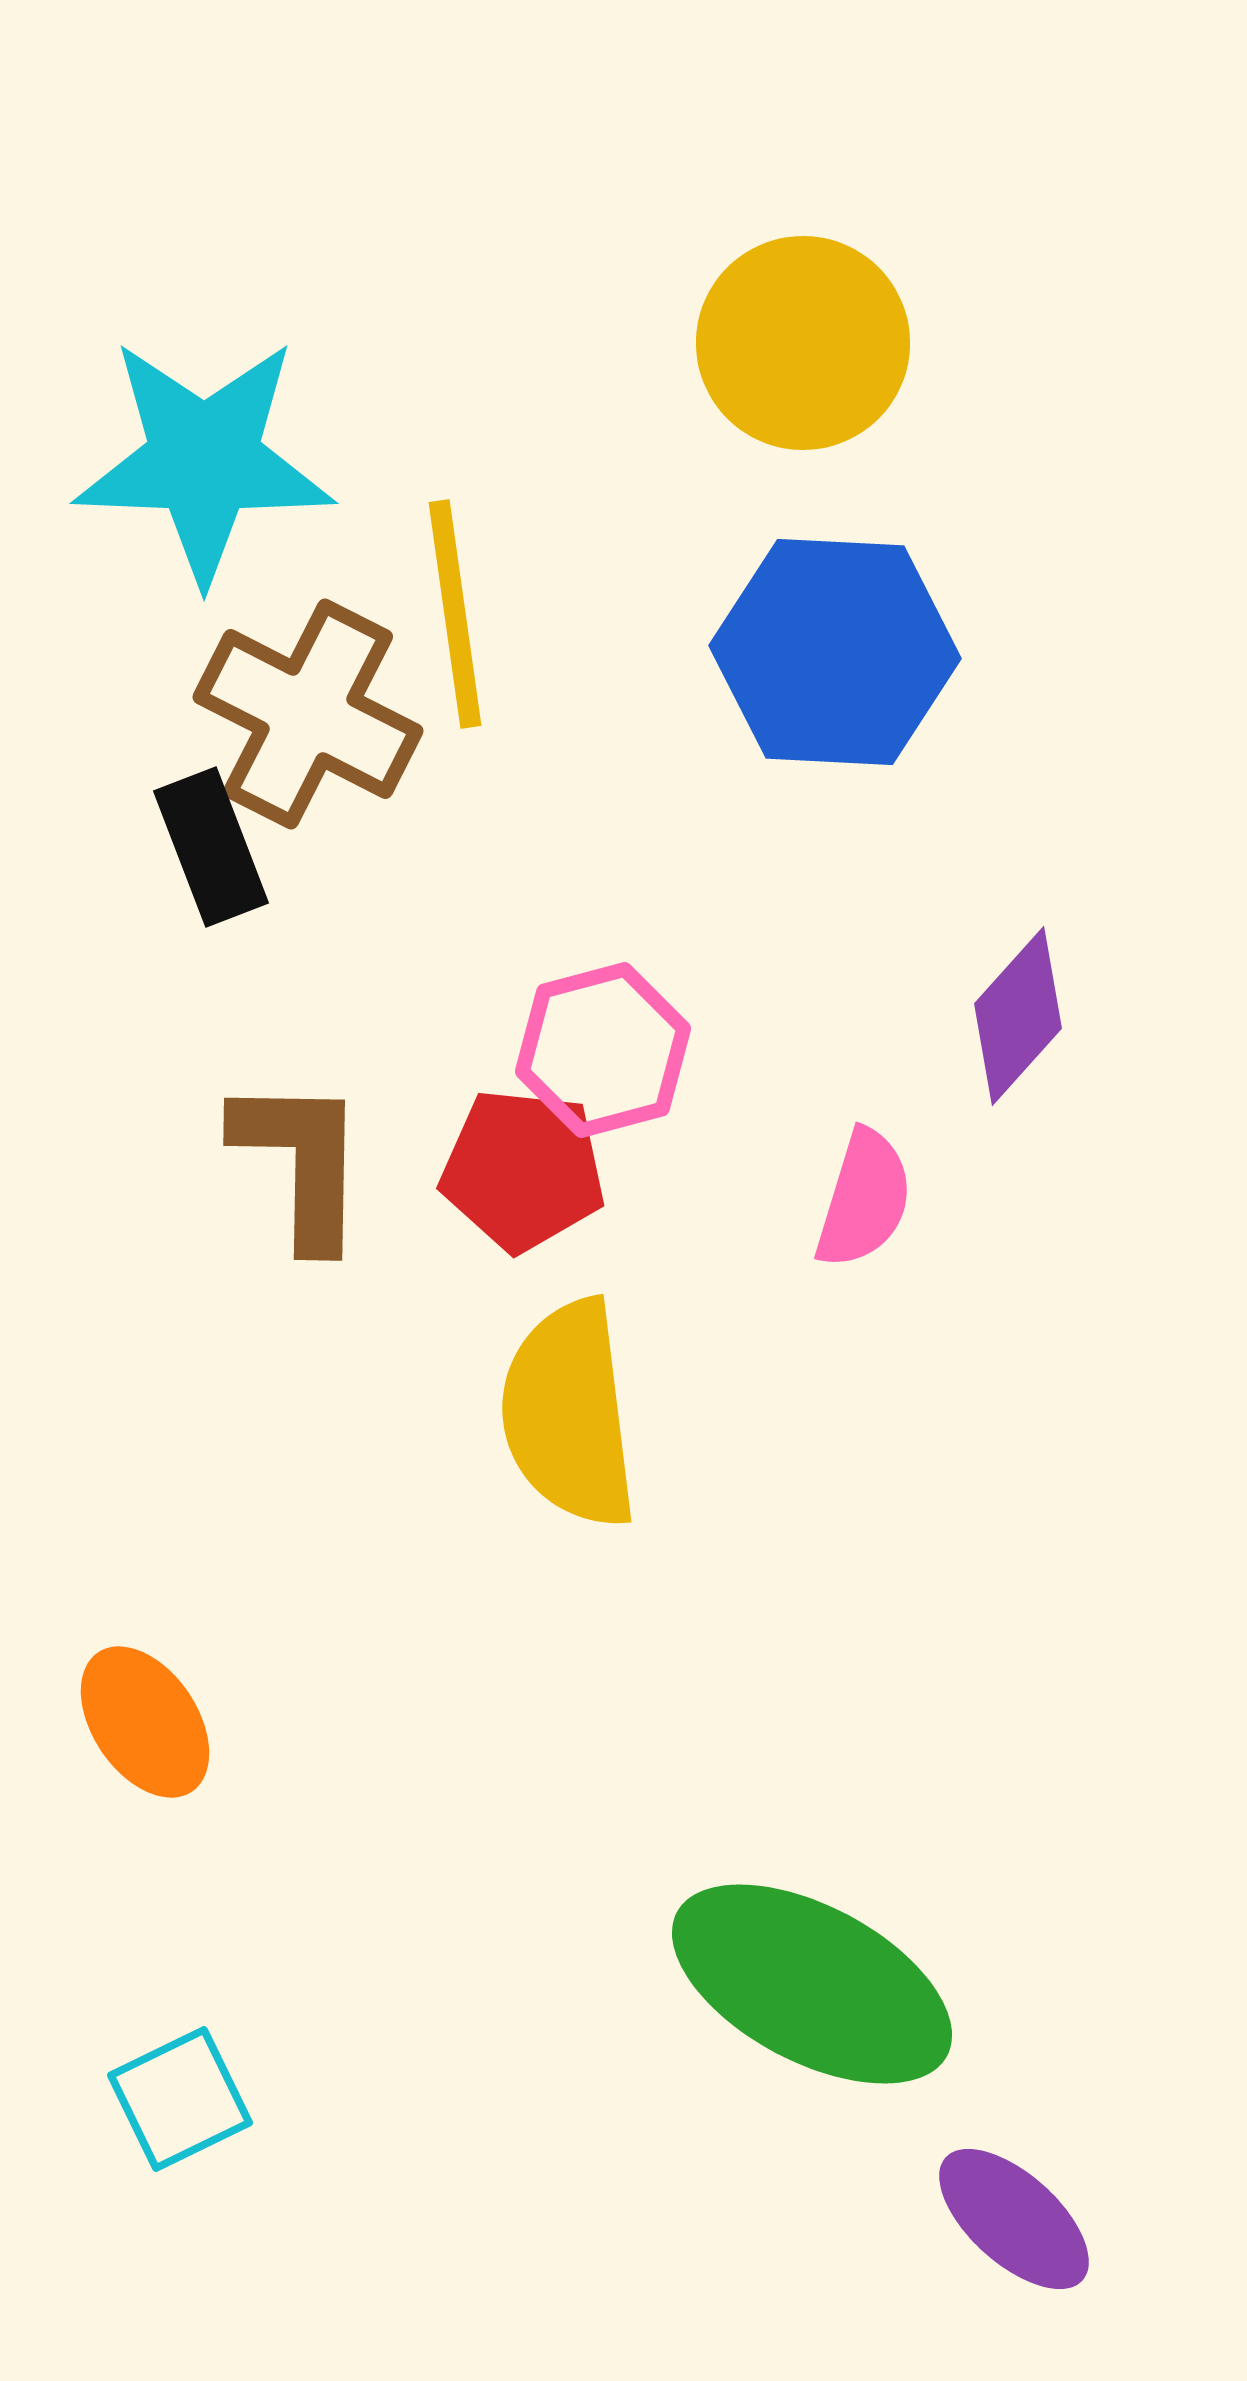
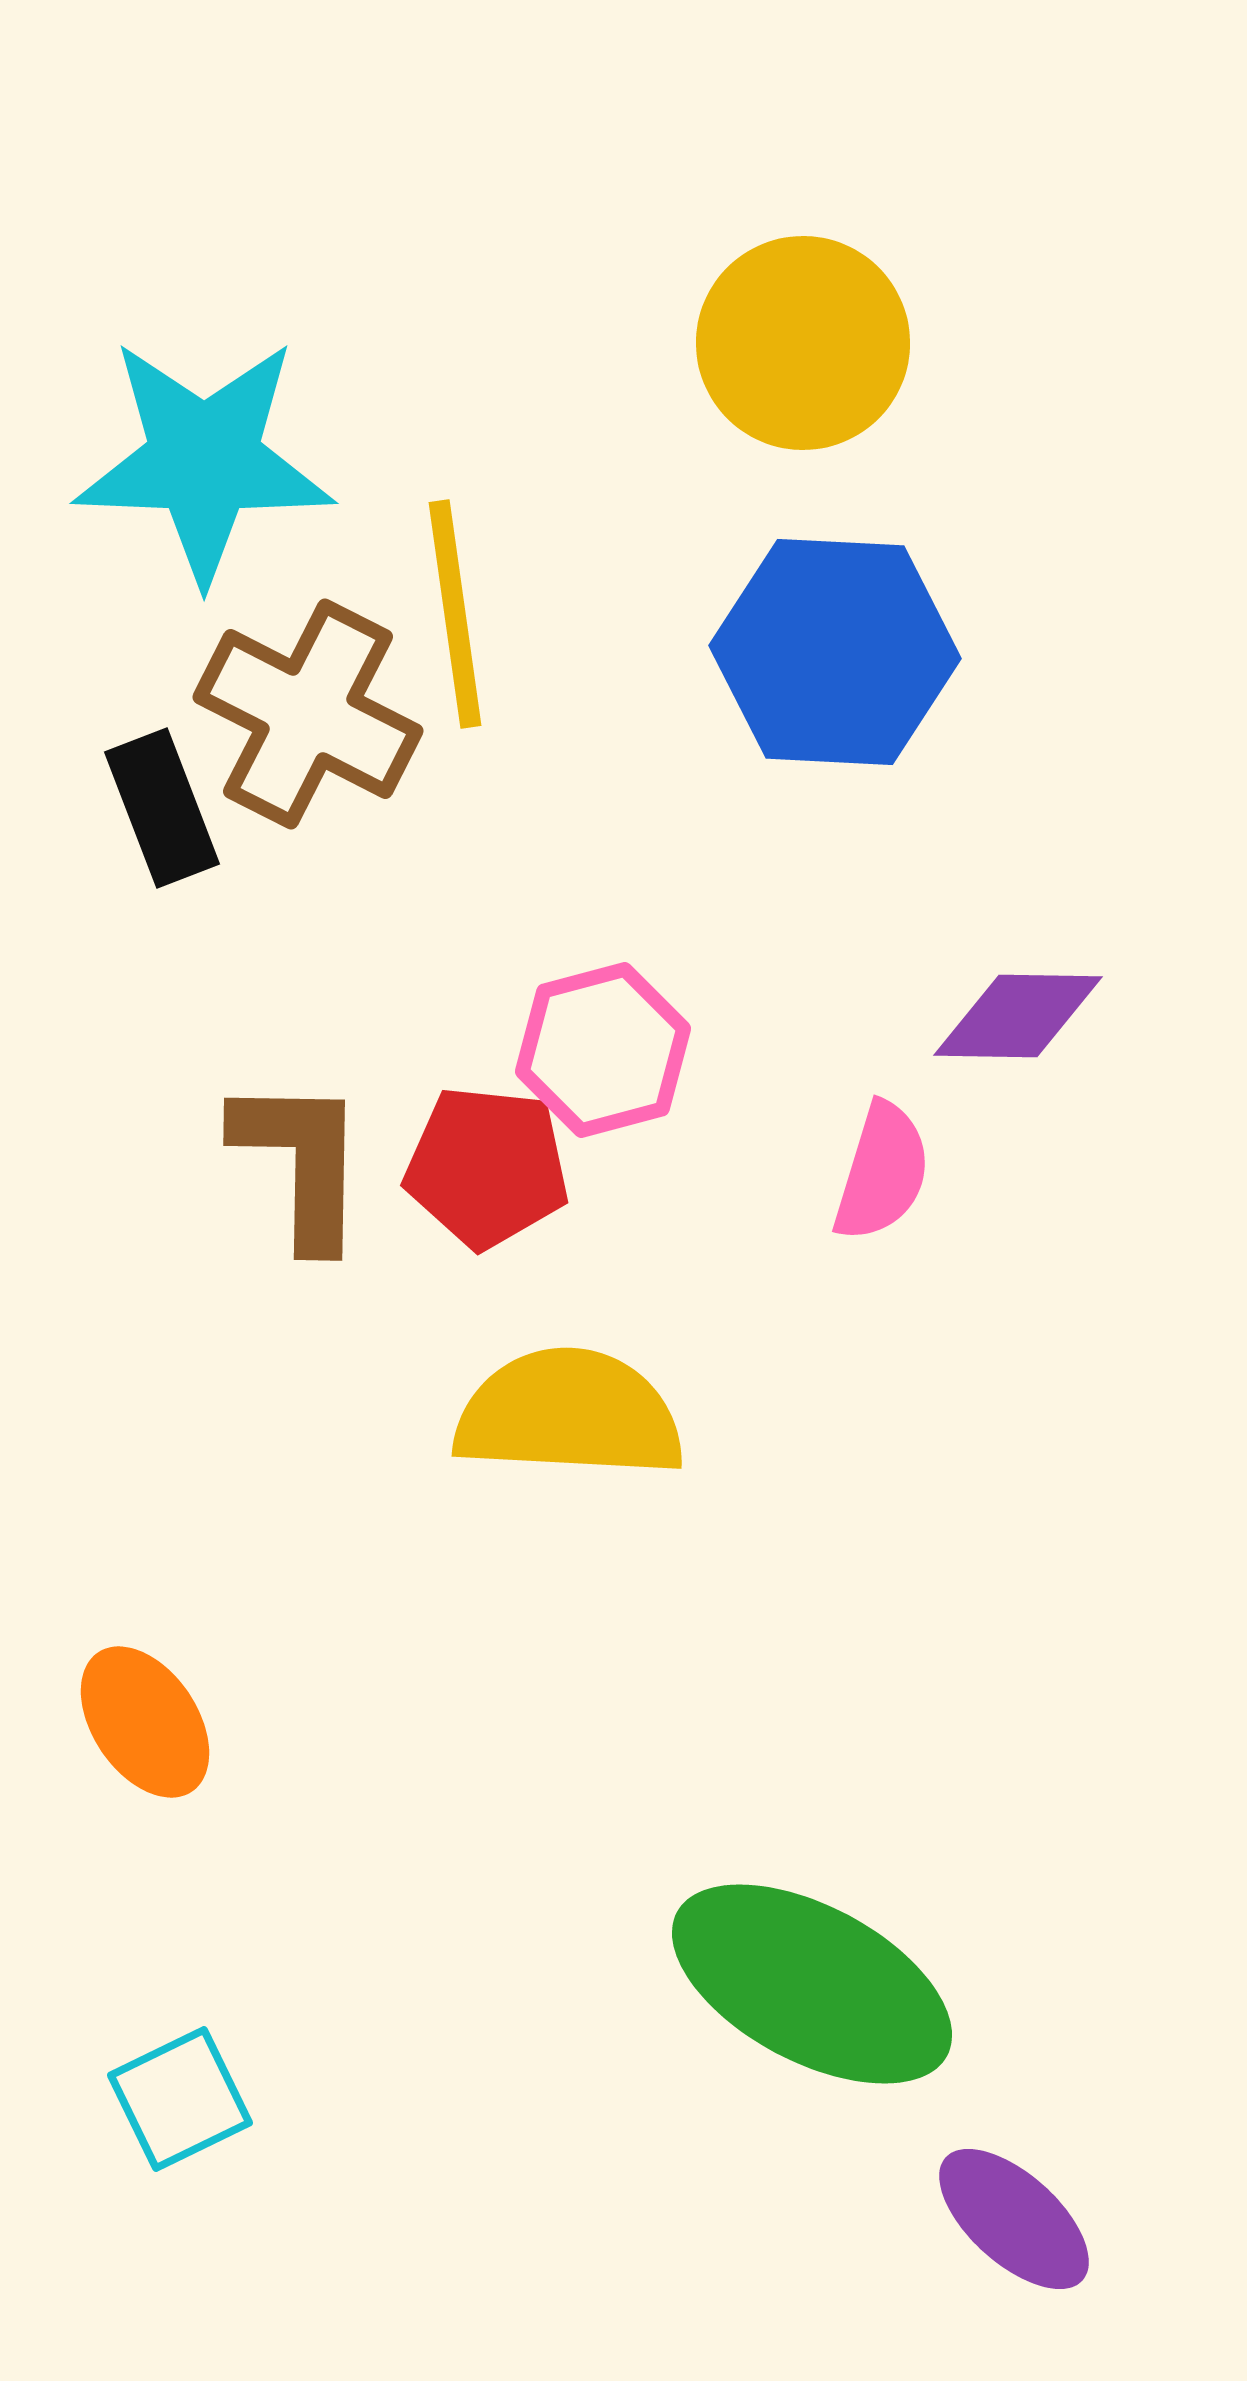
black rectangle: moved 49 px left, 39 px up
purple diamond: rotated 49 degrees clockwise
red pentagon: moved 36 px left, 3 px up
pink semicircle: moved 18 px right, 27 px up
yellow semicircle: rotated 100 degrees clockwise
